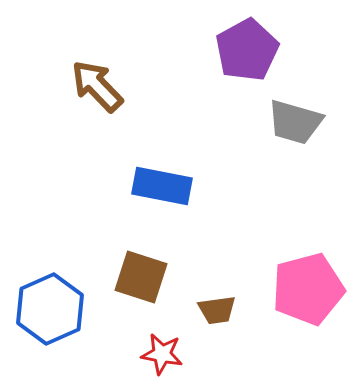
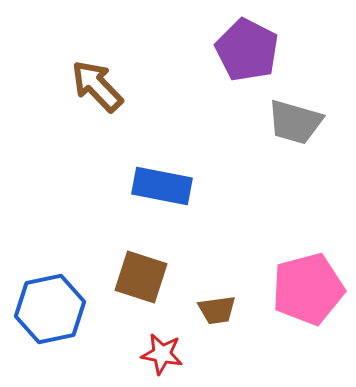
purple pentagon: rotated 16 degrees counterclockwise
blue hexagon: rotated 12 degrees clockwise
